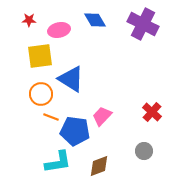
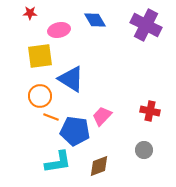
red star: moved 1 px right, 7 px up
purple cross: moved 3 px right, 1 px down
orange circle: moved 1 px left, 2 px down
red cross: moved 2 px left, 1 px up; rotated 30 degrees counterclockwise
gray circle: moved 1 px up
